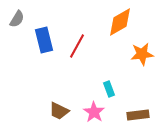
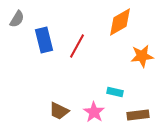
orange star: moved 2 px down
cyan rectangle: moved 6 px right, 3 px down; rotated 56 degrees counterclockwise
